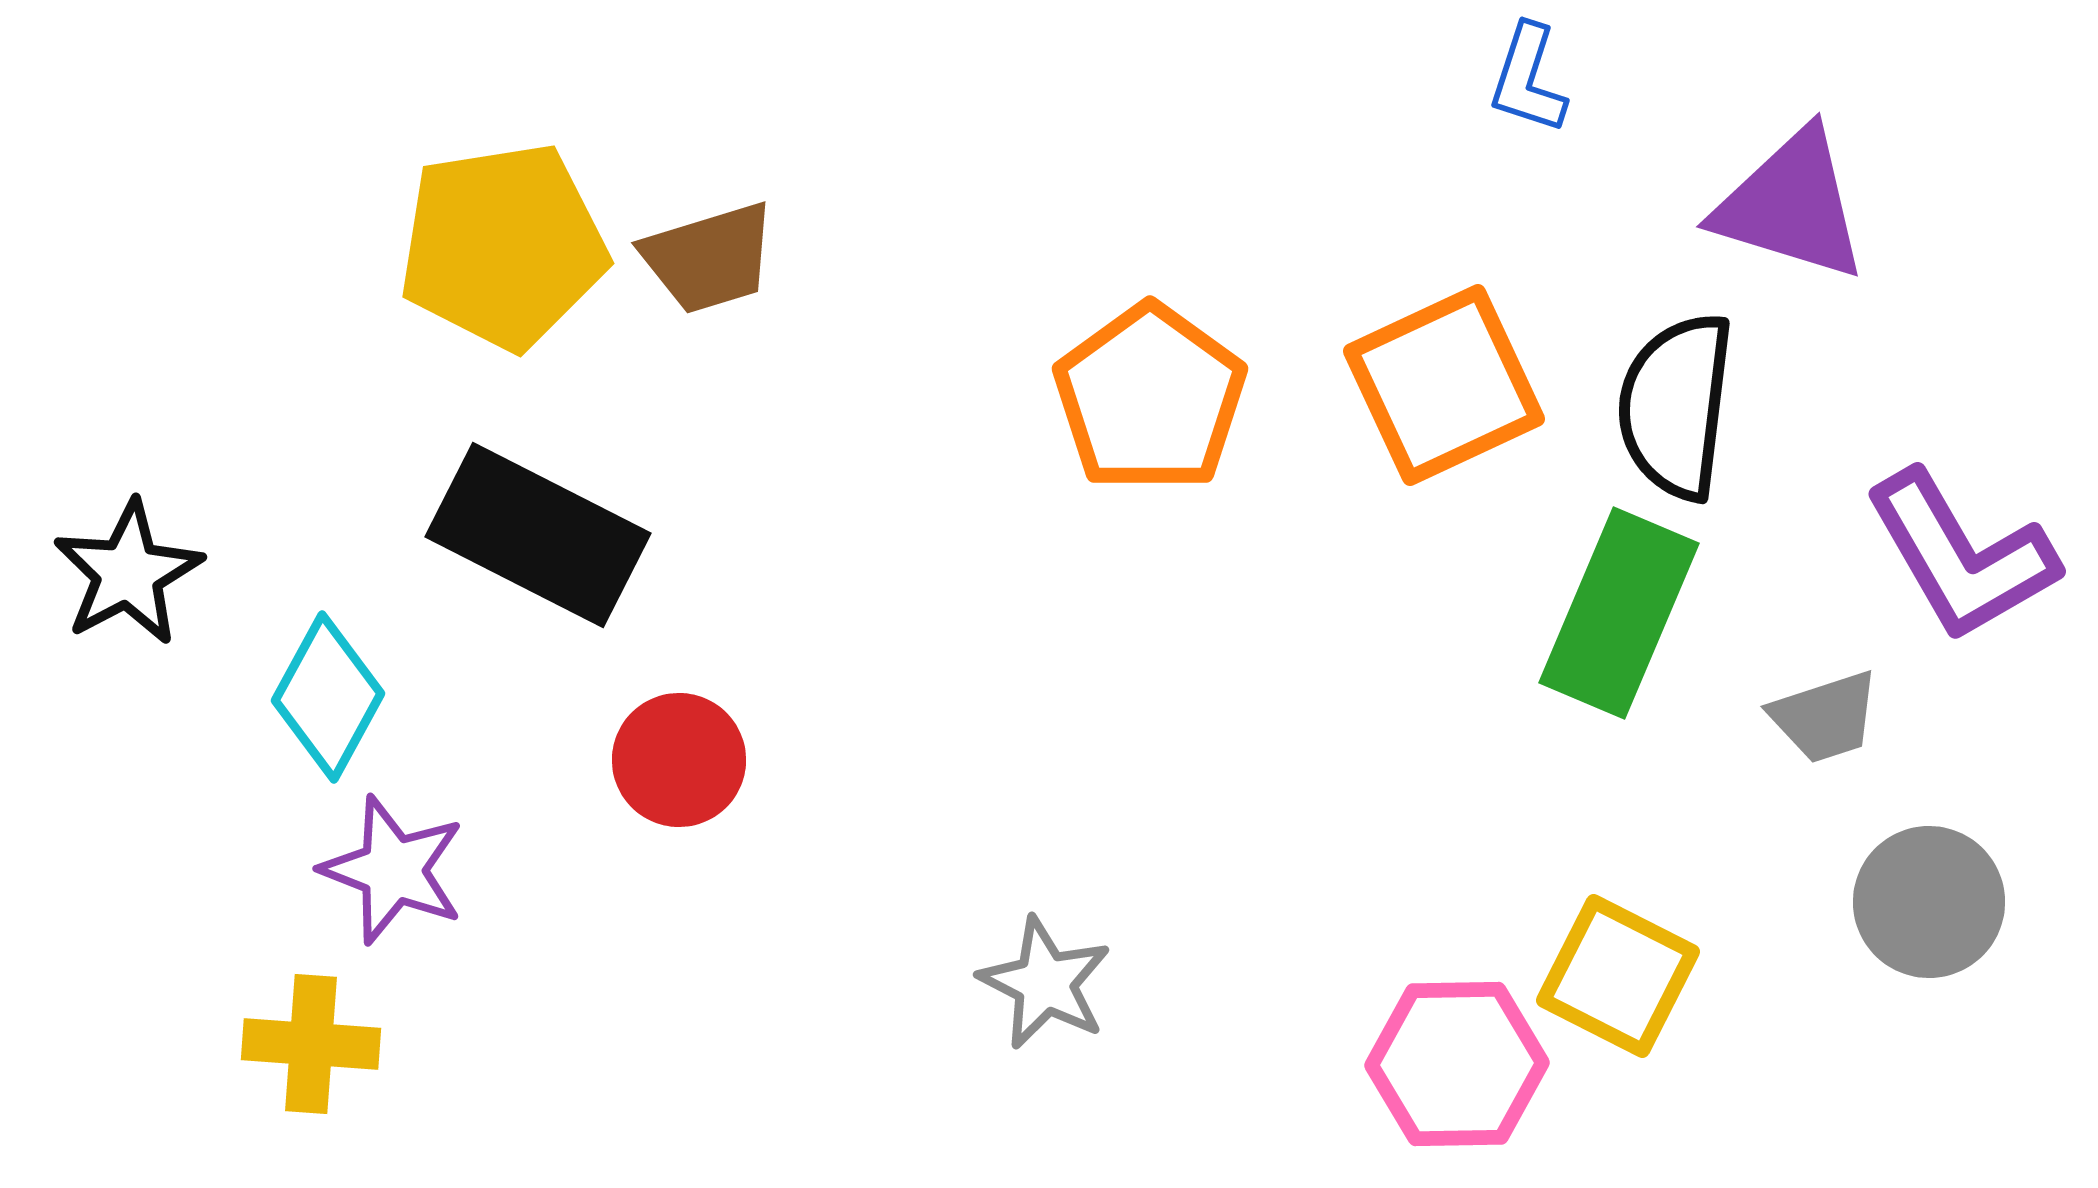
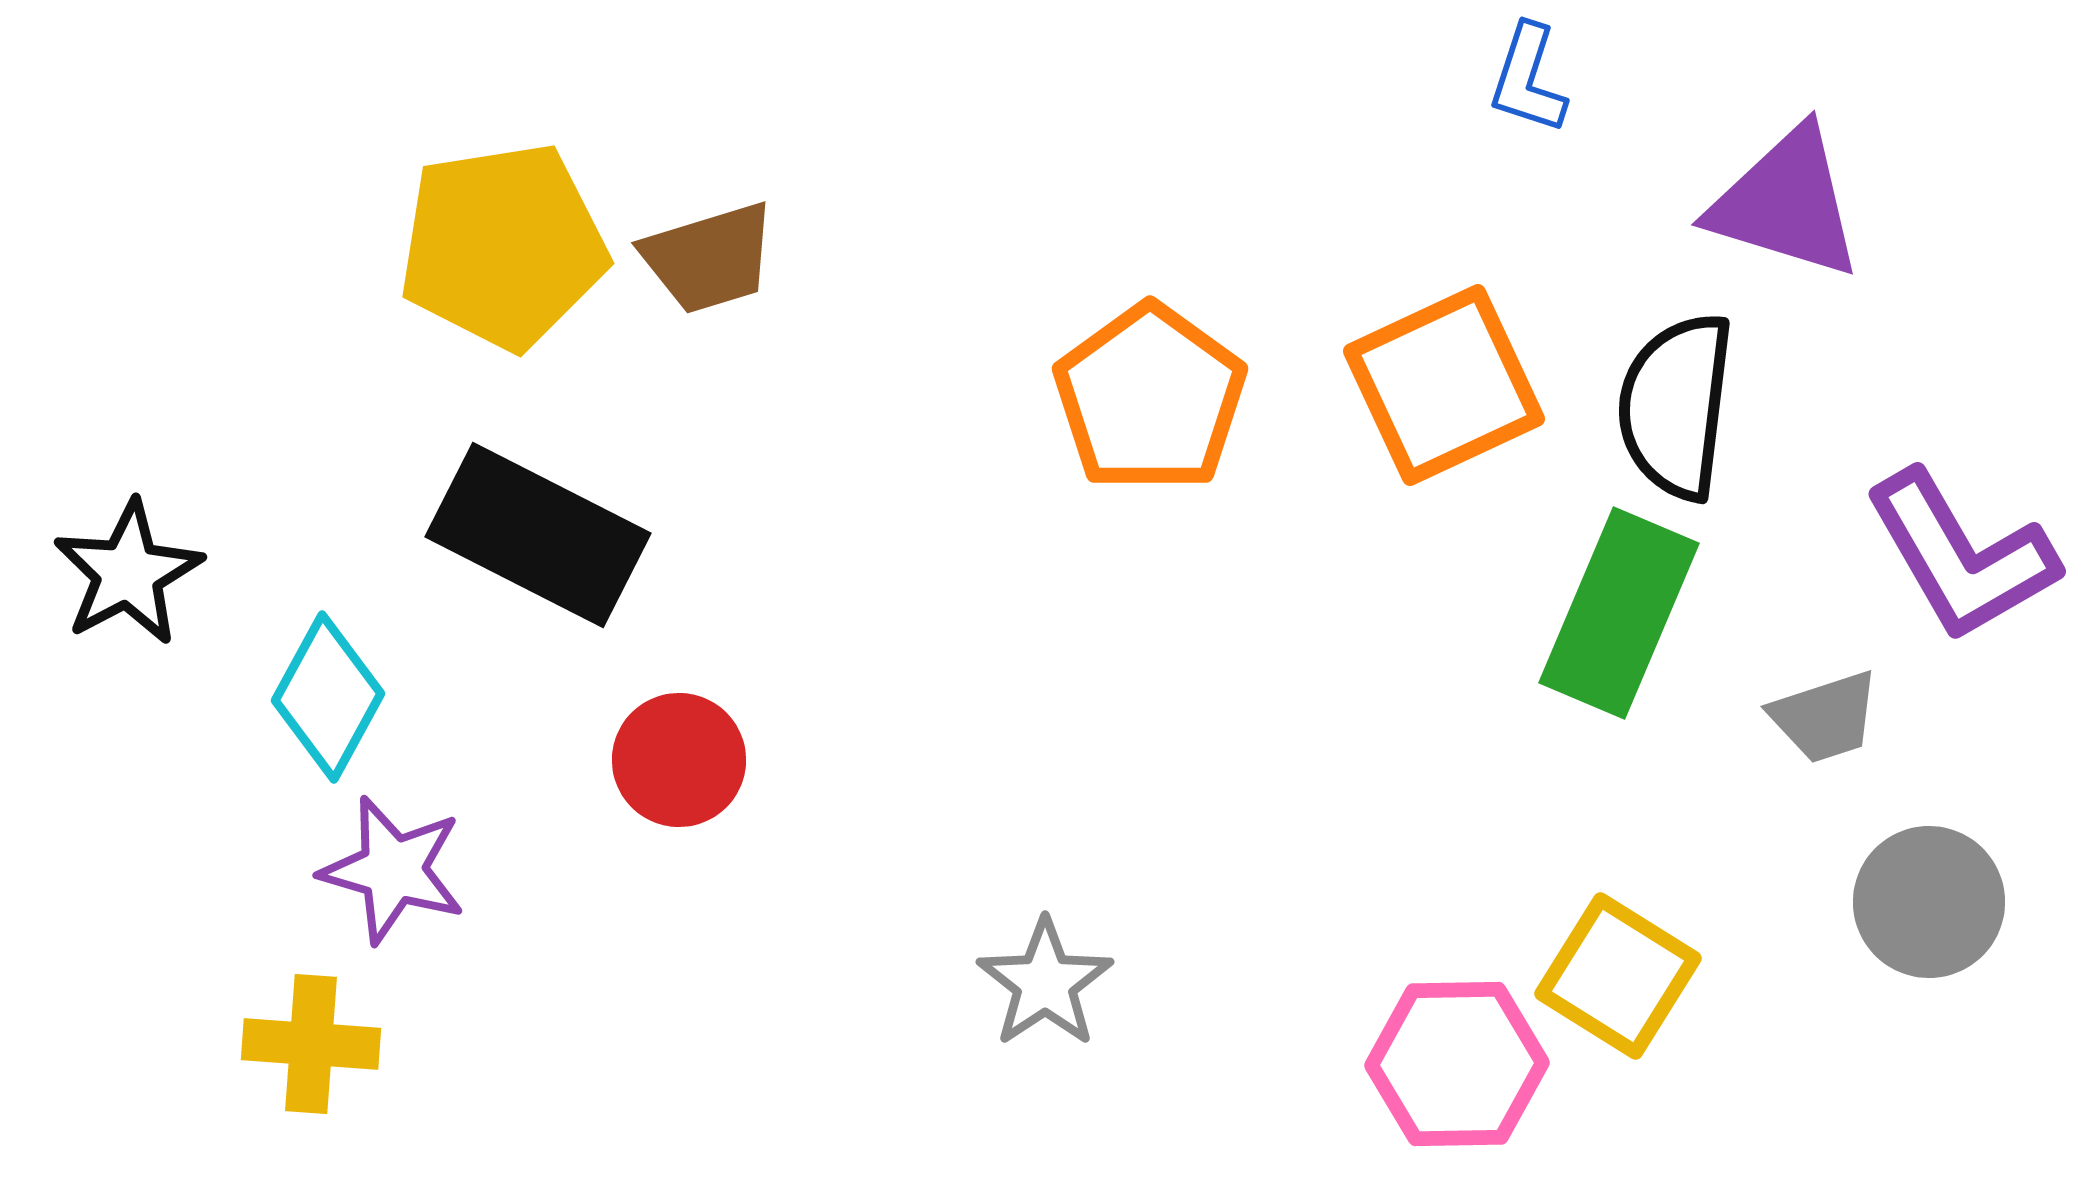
purple triangle: moved 5 px left, 2 px up
purple star: rotated 5 degrees counterclockwise
yellow square: rotated 5 degrees clockwise
gray star: rotated 11 degrees clockwise
